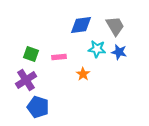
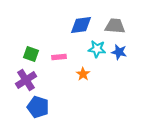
gray trapezoid: rotated 55 degrees counterclockwise
